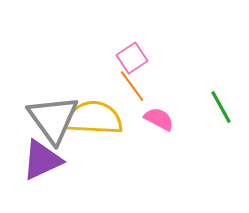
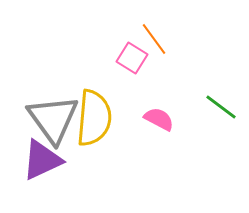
pink square: rotated 24 degrees counterclockwise
orange line: moved 22 px right, 47 px up
green line: rotated 24 degrees counterclockwise
yellow semicircle: rotated 92 degrees clockwise
